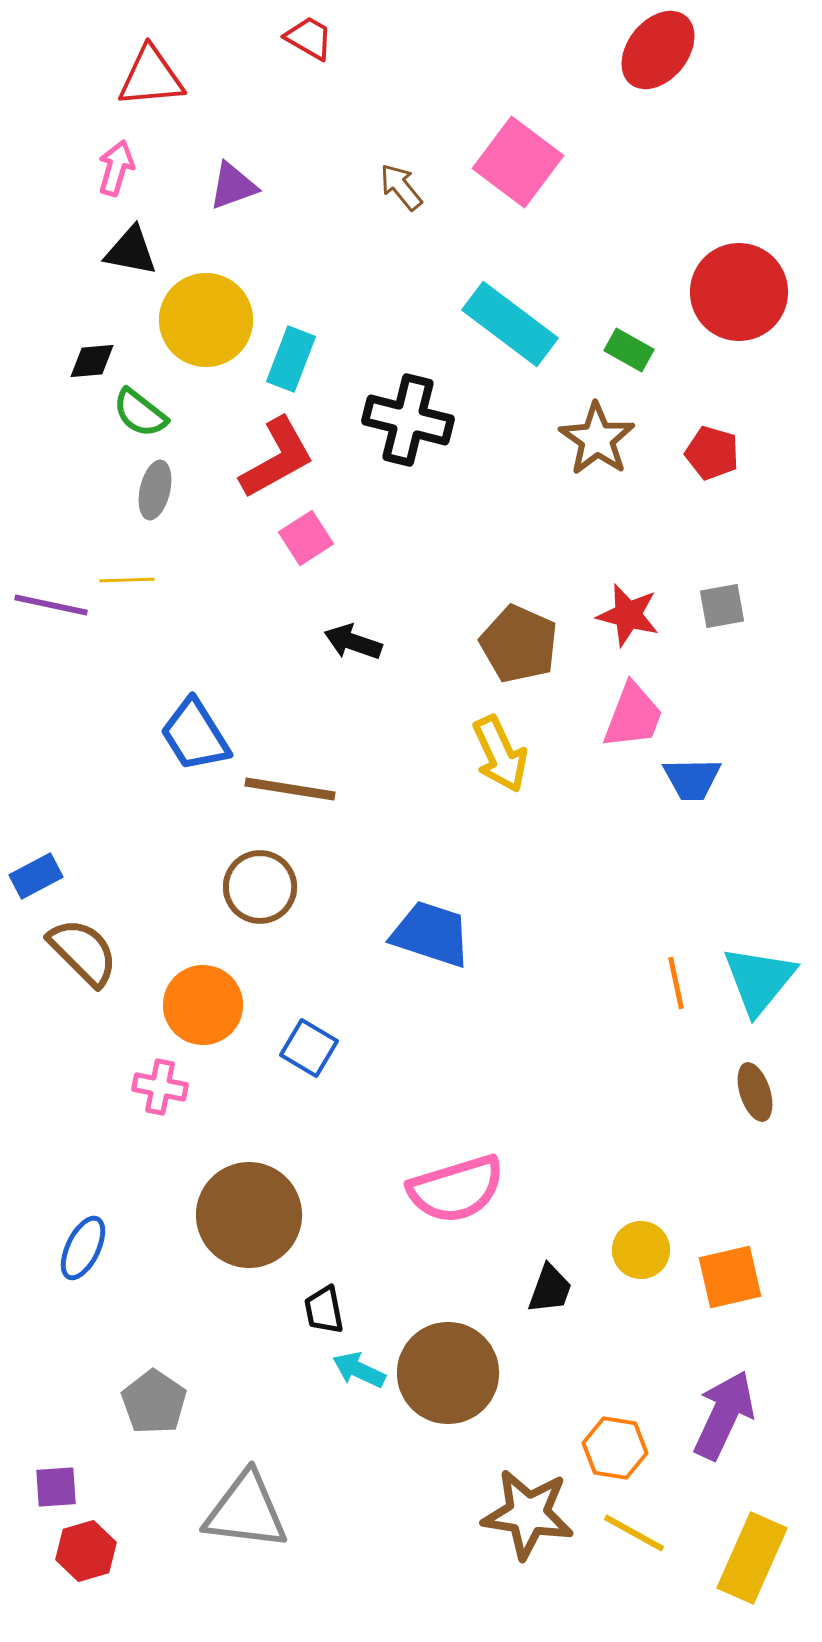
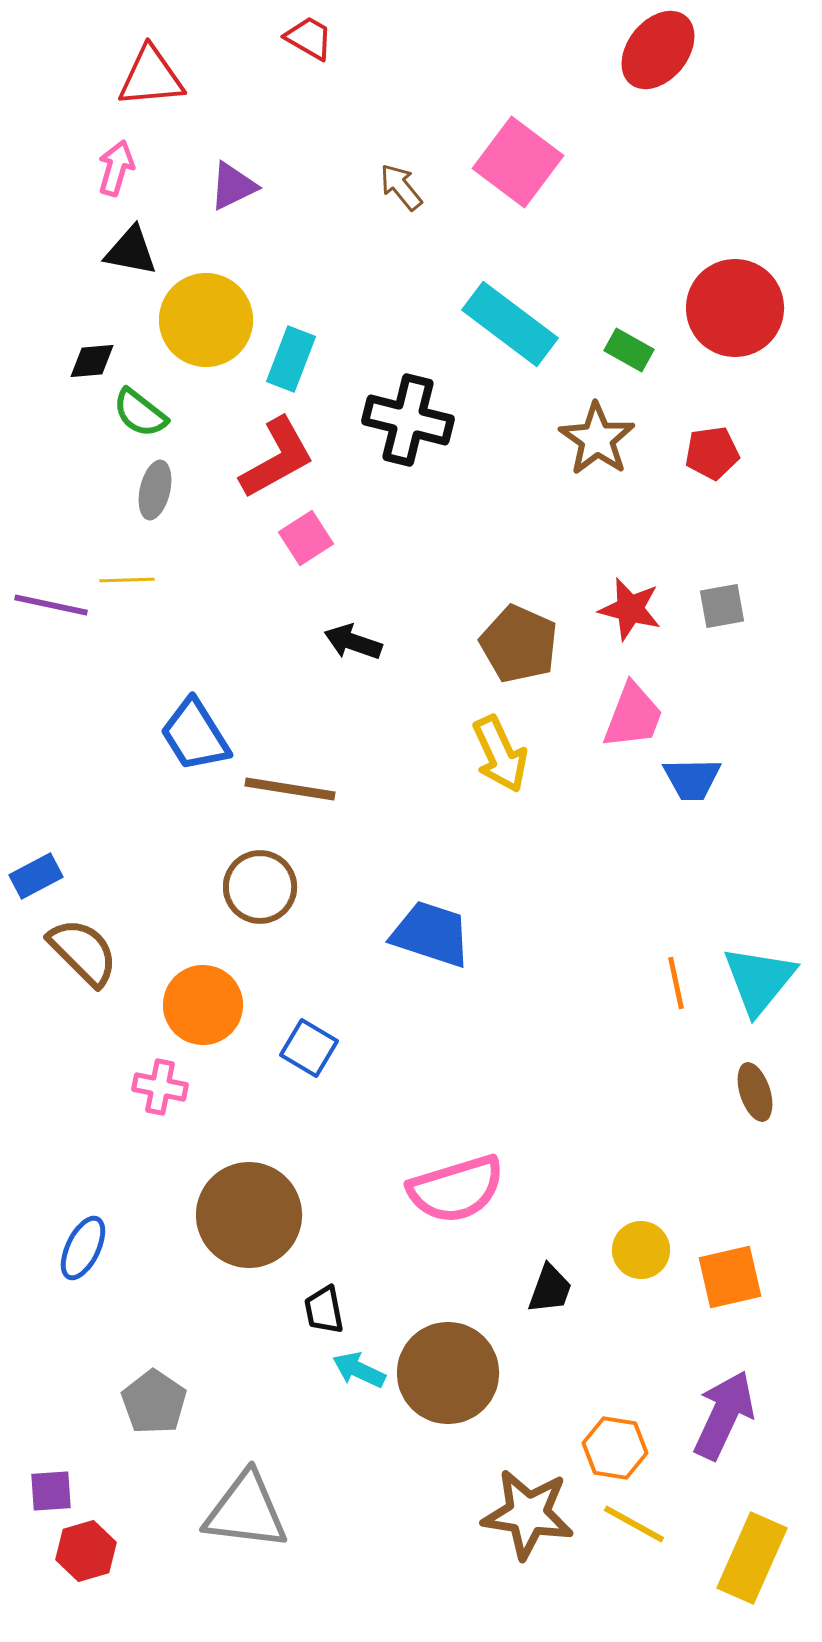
purple triangle at (233, 186): rotated 6 degrees counterclockwise
red circle at (739, 292): moved 4 px left, 16 px down
red pentagon at (712, 453): rotated 24 degrees counterclockwise
red star at (628, 615): moved 2 px right, 6 px up
purple square at (56, 1487): moved 5 px left, 4 px down
yellow line at (634, 1533): moved 9 px up
